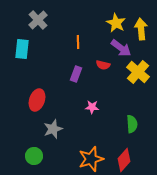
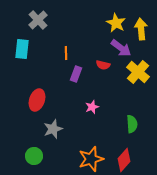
orange line: moved 12 px left, 11 px down
pink star: rotated 24 degrees counterclockwise
